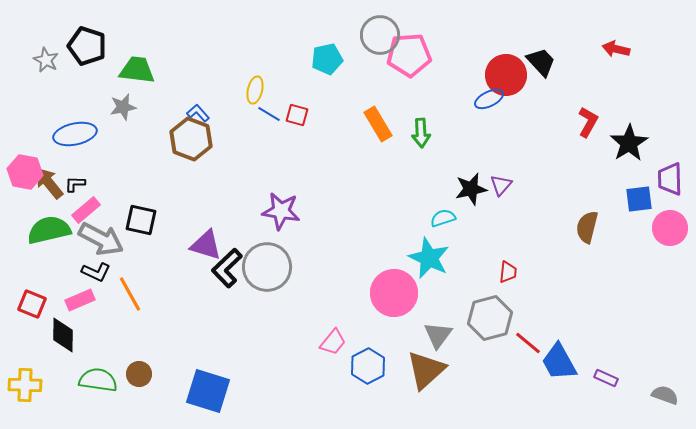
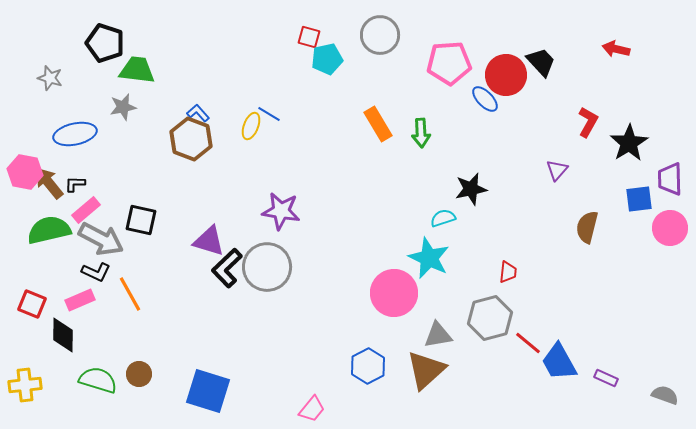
black pentagon at (87, 46): moved 18 px right, 3 px up
pink pentagon at (409, 55): moved 40 px right, 8 px down
gray star at (46, 60): moved 4 px right, 18 px down; rotated 10 degrees counterclockwise
yellow ellipse at (255, 90): moved 4 px left, 36 px down; rotated 8 degrees clockwise
blue ellipse at (489, 99): moved 4 px left; rotated 72 degrees clockwise
red square at (297, 115): moved 12 px right, 78 px up
purple triangle at (501, 185): moved 56 px right, 15 px up
purple triangle at (206, 245): moved 3 px right, 4 px up
gray triangle at (438, 335): rotated 44 degrees clockwise
pink trapezoid at (333, 342): moved 21 px left, 67 px down
green semicircle at (98, 380): rotated 9 degrees clockwise
yellow cross at (25, 385): rotated 8 degrees counterclockwise
